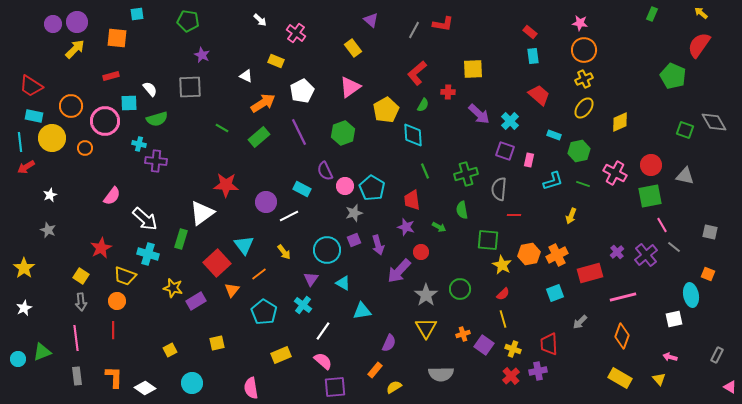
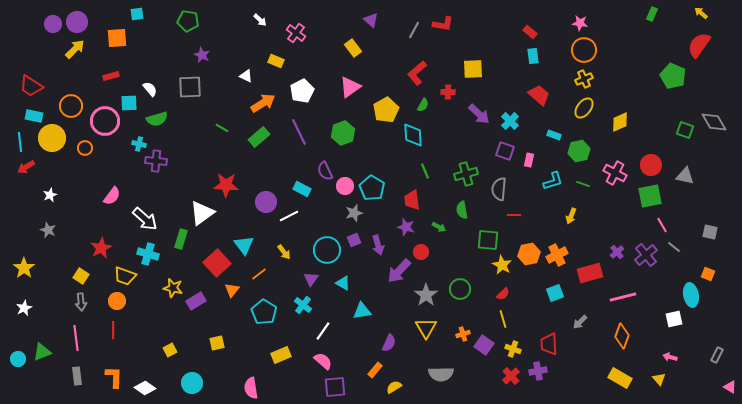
orange square at (117, 38): rotated 10 degrees counterclockwise
